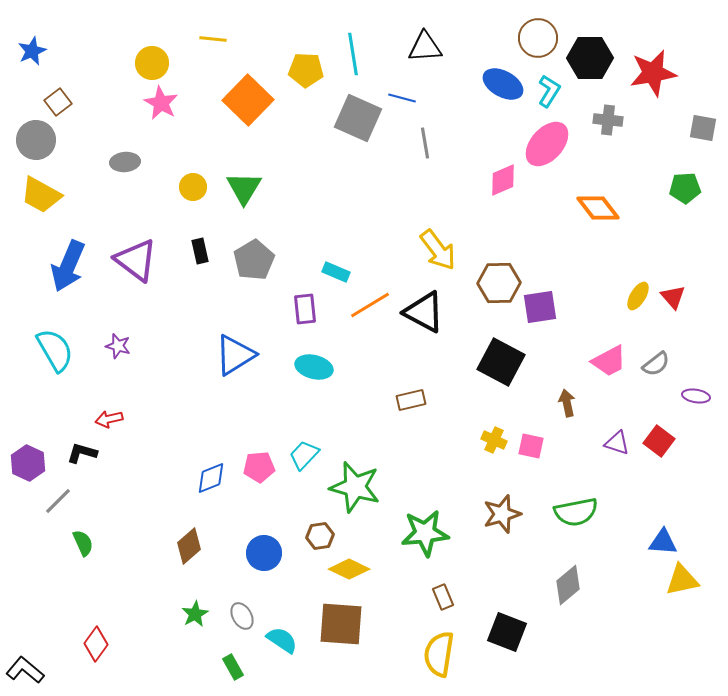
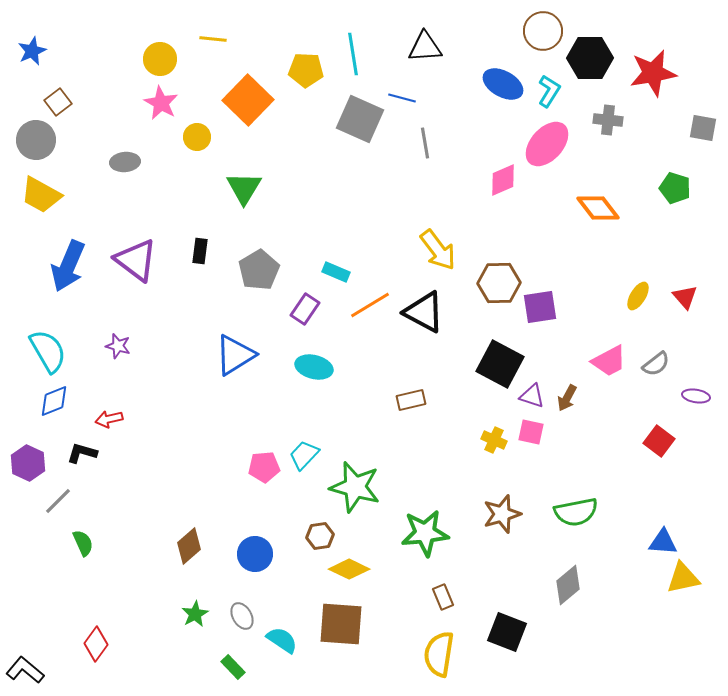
brown circle at (538, 38): moved 5 px right, 7 px up
yellow circle at (152, 63): moved 8 px right, 4 px up
gray square at (358, 118): moved 2 px right, 1 px down
yellow circle at (193, 187): moved 4 px right, 50 px up
green pentagon at (685, 188): moved 10 px left; rotated 20 degrees clockwise
black rectangle at (200, 251): rotated 20 degrees clockwise
gray pentagon at (254, 260): moved 5 px right, 10 px down
red triangle at (673, 297): moved 12 px right
purple rectangle at (305, 309): rotated 40 degrees clockwise
cyan semicircle at (55, 350): moved 7 px left, 1 px down
black square at (501, 362): moved 1 px left, 2 px down
brown arrow at (567, 403): moved 5 px up; rotated 140 degrees counterclockwise
purple triangle at (617, 443): moved 85 px left, 47 px up
pink square at (531, 446): moved 14 px up
pink pentagon at (259, 467): moved 5 px right
blue diamond at (211, 478): moved 157 px left, 77 px up
blue circle at (264, 553): moved 9 px left, 1 px down
yellow triangle at (682, 580): moved 1 px right, 2 px up
green rectangle at (233, 667): rotated 15 degrees counterclockwise
